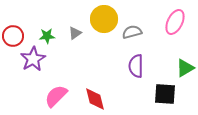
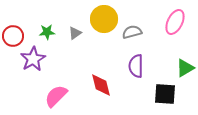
green star: moved 4 px up
red diamond: moved 6 px right, 14 px up
